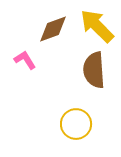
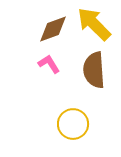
yellow arrow: moved 3 px left, 2 px up
pink L-shape: moved 24 px right, 4 px down
yellow circle: moved 3 px left
